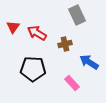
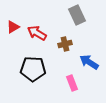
red triangle: rotated 24 degrees clockwise
pink rectangle: rotated 21 degrees clockwise
